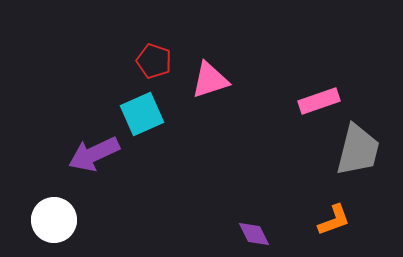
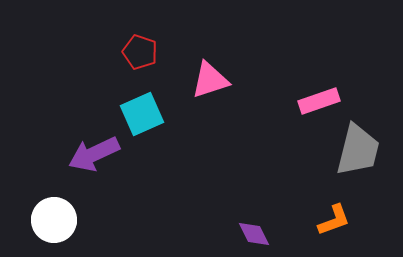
red pentagon: moved 14 px left, 9 px up
